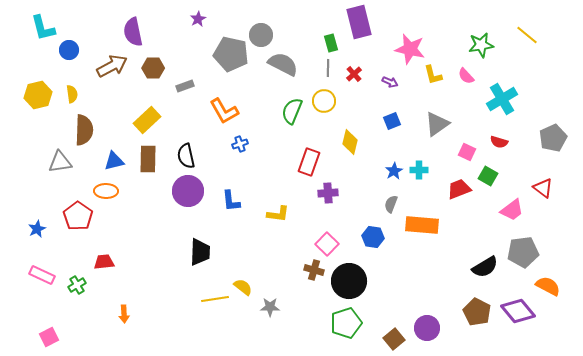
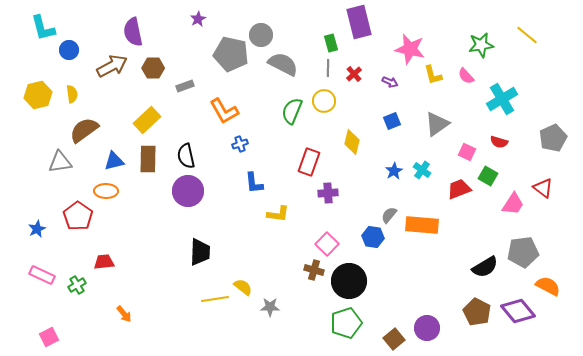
brown semicircle at (84, 130): rotated 128 degrees counterclockwise
yellow diamond at (350, 142): moved 2 px right
cyan cross at (419, 170): moved 3 px right; rotated 36 degrees clockwise
blue L-shape at (231, 201): moved 23 px right, 18 px up
gray semicircle at (391, 204): moved 2 px left, 11 px down; rotated 18 degrees clockwise
pink trapezoid at (512, 210): moved 1 px right, 6 px up; rotated 20 degrees counterclockwise
orange arrow at (124, 314): rotated 36 degrees counterclockwise
